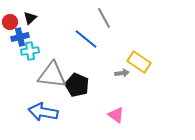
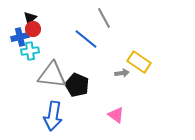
red circle: moved 23 px right, 7 px down
blue arrow: moved 10 px right, 4 px down; rotated 92 degrees counterclockwise
